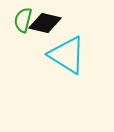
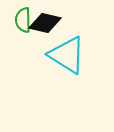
green semicircle: rotated 15 degrees counterclockwise
